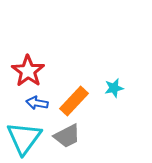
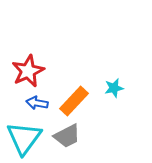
red star: rotated 12 degrees clockwise
